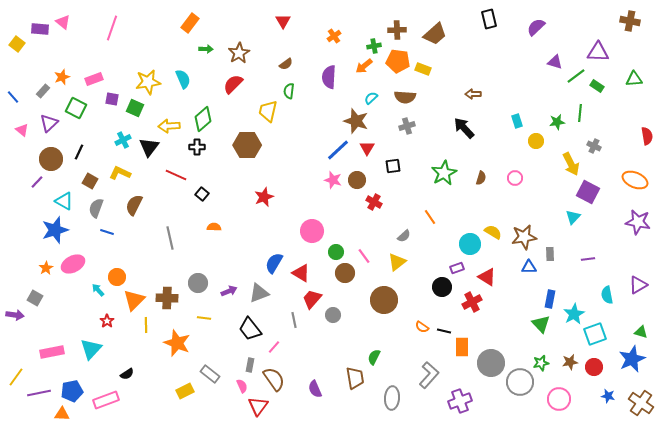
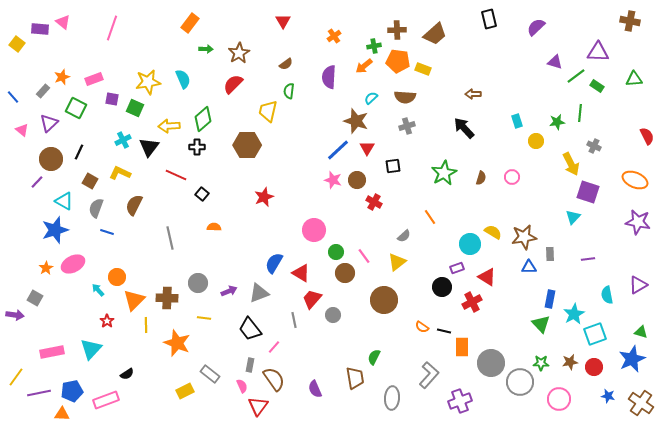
red semicircle at (647, 136): rotated 18 degrees counterclockwise
pink circle at (515, 178): moved 3 px left, 1 px up
purple square at (588, 192): rotated 10 degrees counterclockwise
pink circle at (312, 231): moved 2 px right, 1 px up
green star at (541, 363): rotated 14 degrees clockwise
